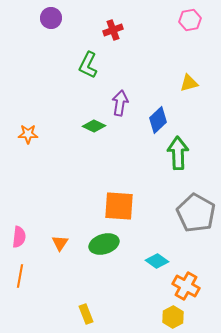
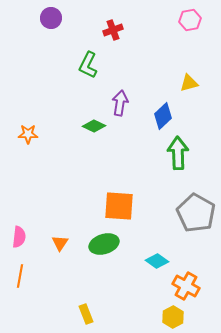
blue diamond: moved 5 px right, 4 px up
